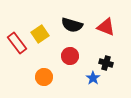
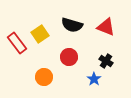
red circle: moved 1 px left, 1 px down
black cross: moved 2 px up; rotated 16 degrees clockwise
blue star: moved 1 px right, 1 px down
